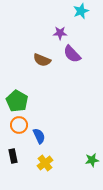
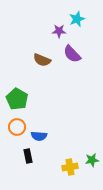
cyan star: moved 4 px left, 8 px down
purple star: moved 1 px left, 2 px up
green pentagon: moved 2 px up
orange circle: moved 2 px left, 2 px down
blue semicircle: rotated 119 degrees clockwise
black rectangle: moved 15 px right
yellow cross: moved 25 px right, 4 px down; rotated 28 degrees clockwise
